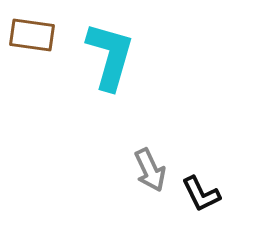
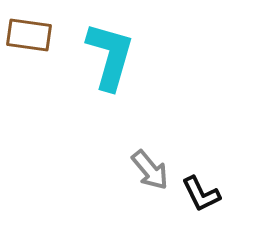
brown rectangle: moved 3 px left
gray arrow: rotated 15 degrees counterclockwise
